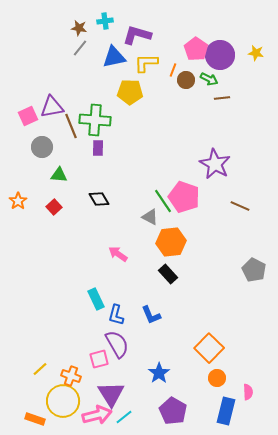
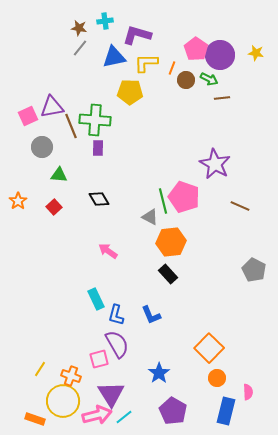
orange line at (173, 70): moved 1 px left, 2 px up
green line at (163, 201): rotated 20 degrees clockwise
pink arrow at (118, 254): moved 10 px left, 3 px up
yellow line at (40, 369): rotated 14 degrees counterclockwise
